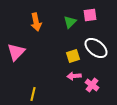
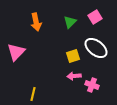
pink square: moved 5 px right, 2 px down; rotated 24 degrees counterclockwise
pink cross: rotated 16 degrees counterclockwise
